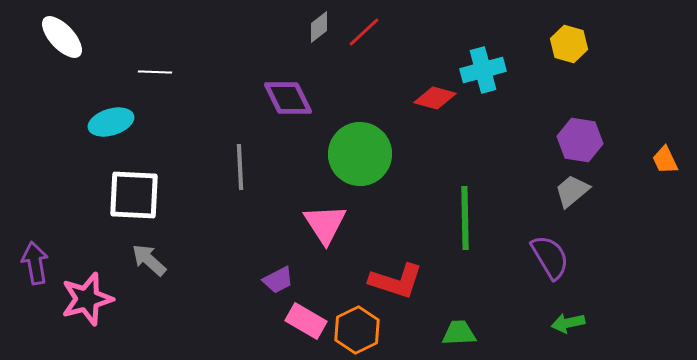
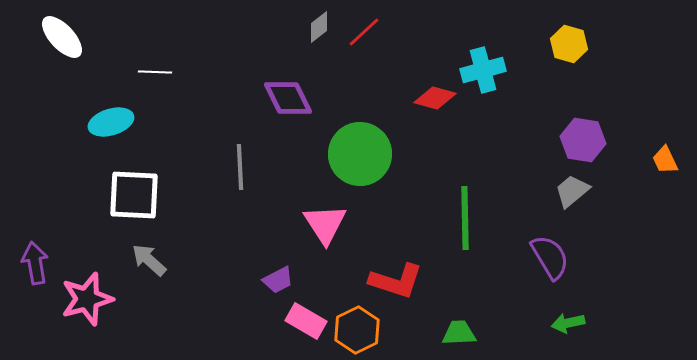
purple hexagon: moved 3 px right
